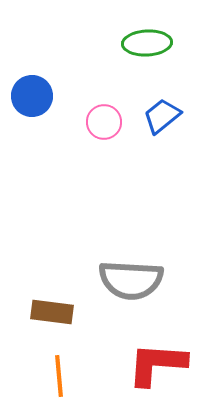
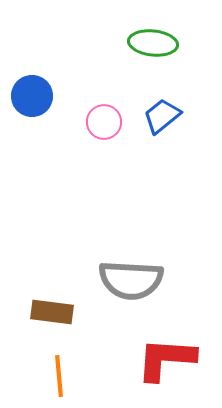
green ellipse: moved 6 px right; rotated 9 degrees clockwise
red L-shape: moved 9 px right, 5 px up
